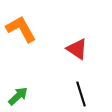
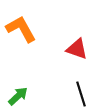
red triangle: rotated 15 degrees counterclockwise
